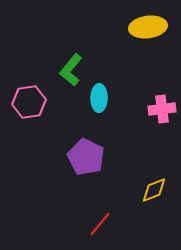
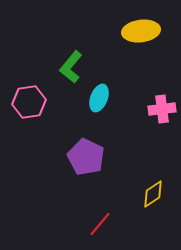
yellow ellipse: moved 7 px left, 4 px down
green L-shape: moved 3 px up
cyan ellipse: rotated 20 degrees clockwise
yellow diamond: moved 1 px left, 4 px down; rotated 12 degrees counterclockwise
